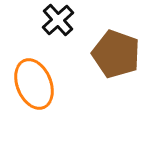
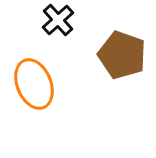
brown pentagon: moved 6 px right, 1 px down
